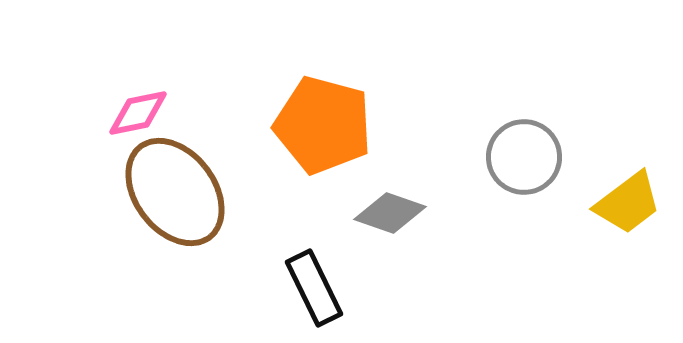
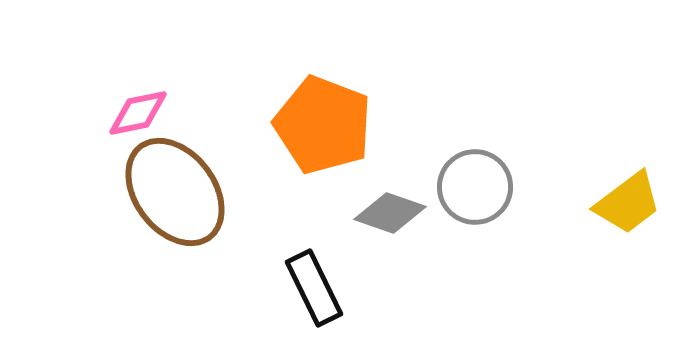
orange pentagon: rotated 6 degrees clockwise
gray circle: moved 49 px left, 30 px down
